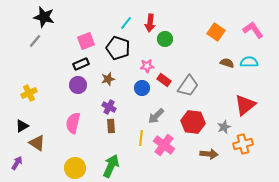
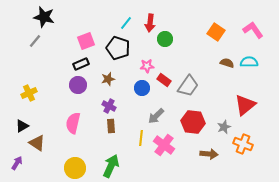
purple cross: moved 1 px up
orange cross: rotated 36 degrees clockwise
